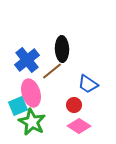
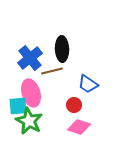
blue cross: moved 3 px right, 2 px up
brown line: rotated 25 degrees clockwise
cyan square: rotated 18 degrees clockwise
green star: moved 3 px left, 1 px up
pink diamond: moved 1 px down; rotated 15 degrees counterclockwise
